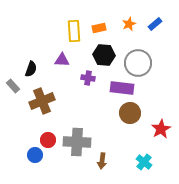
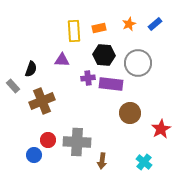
purple cross: rotated 16 degrees counterclockwise
purple rectangle: moved 11 px left, 4 px up
blue circle: moved 1 px left
